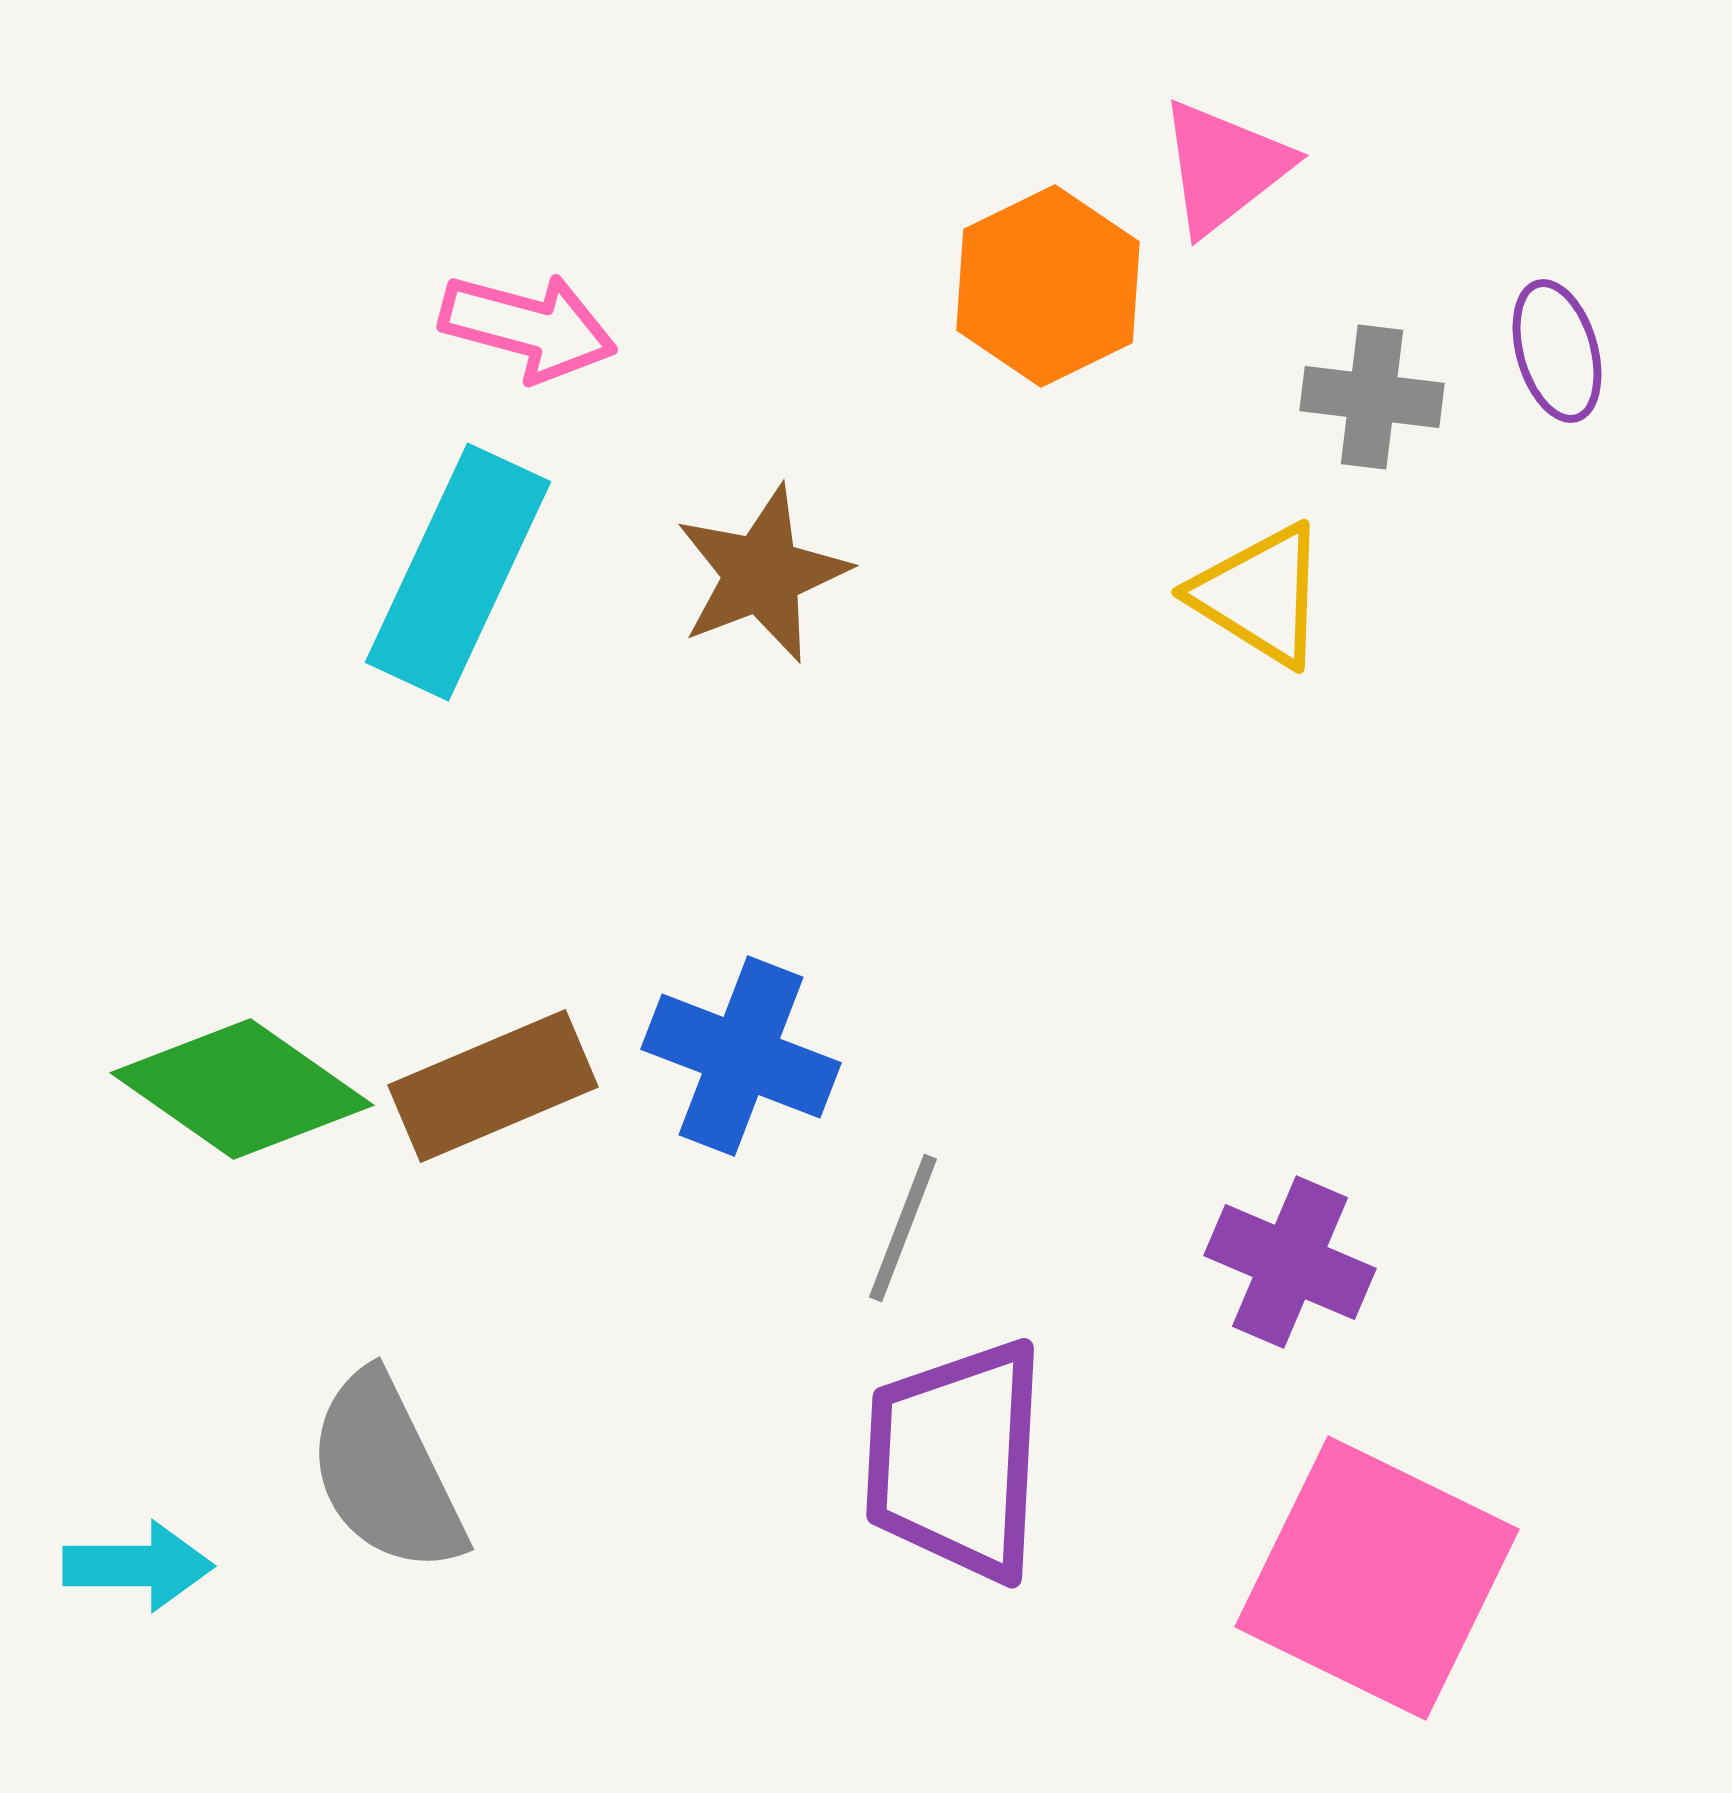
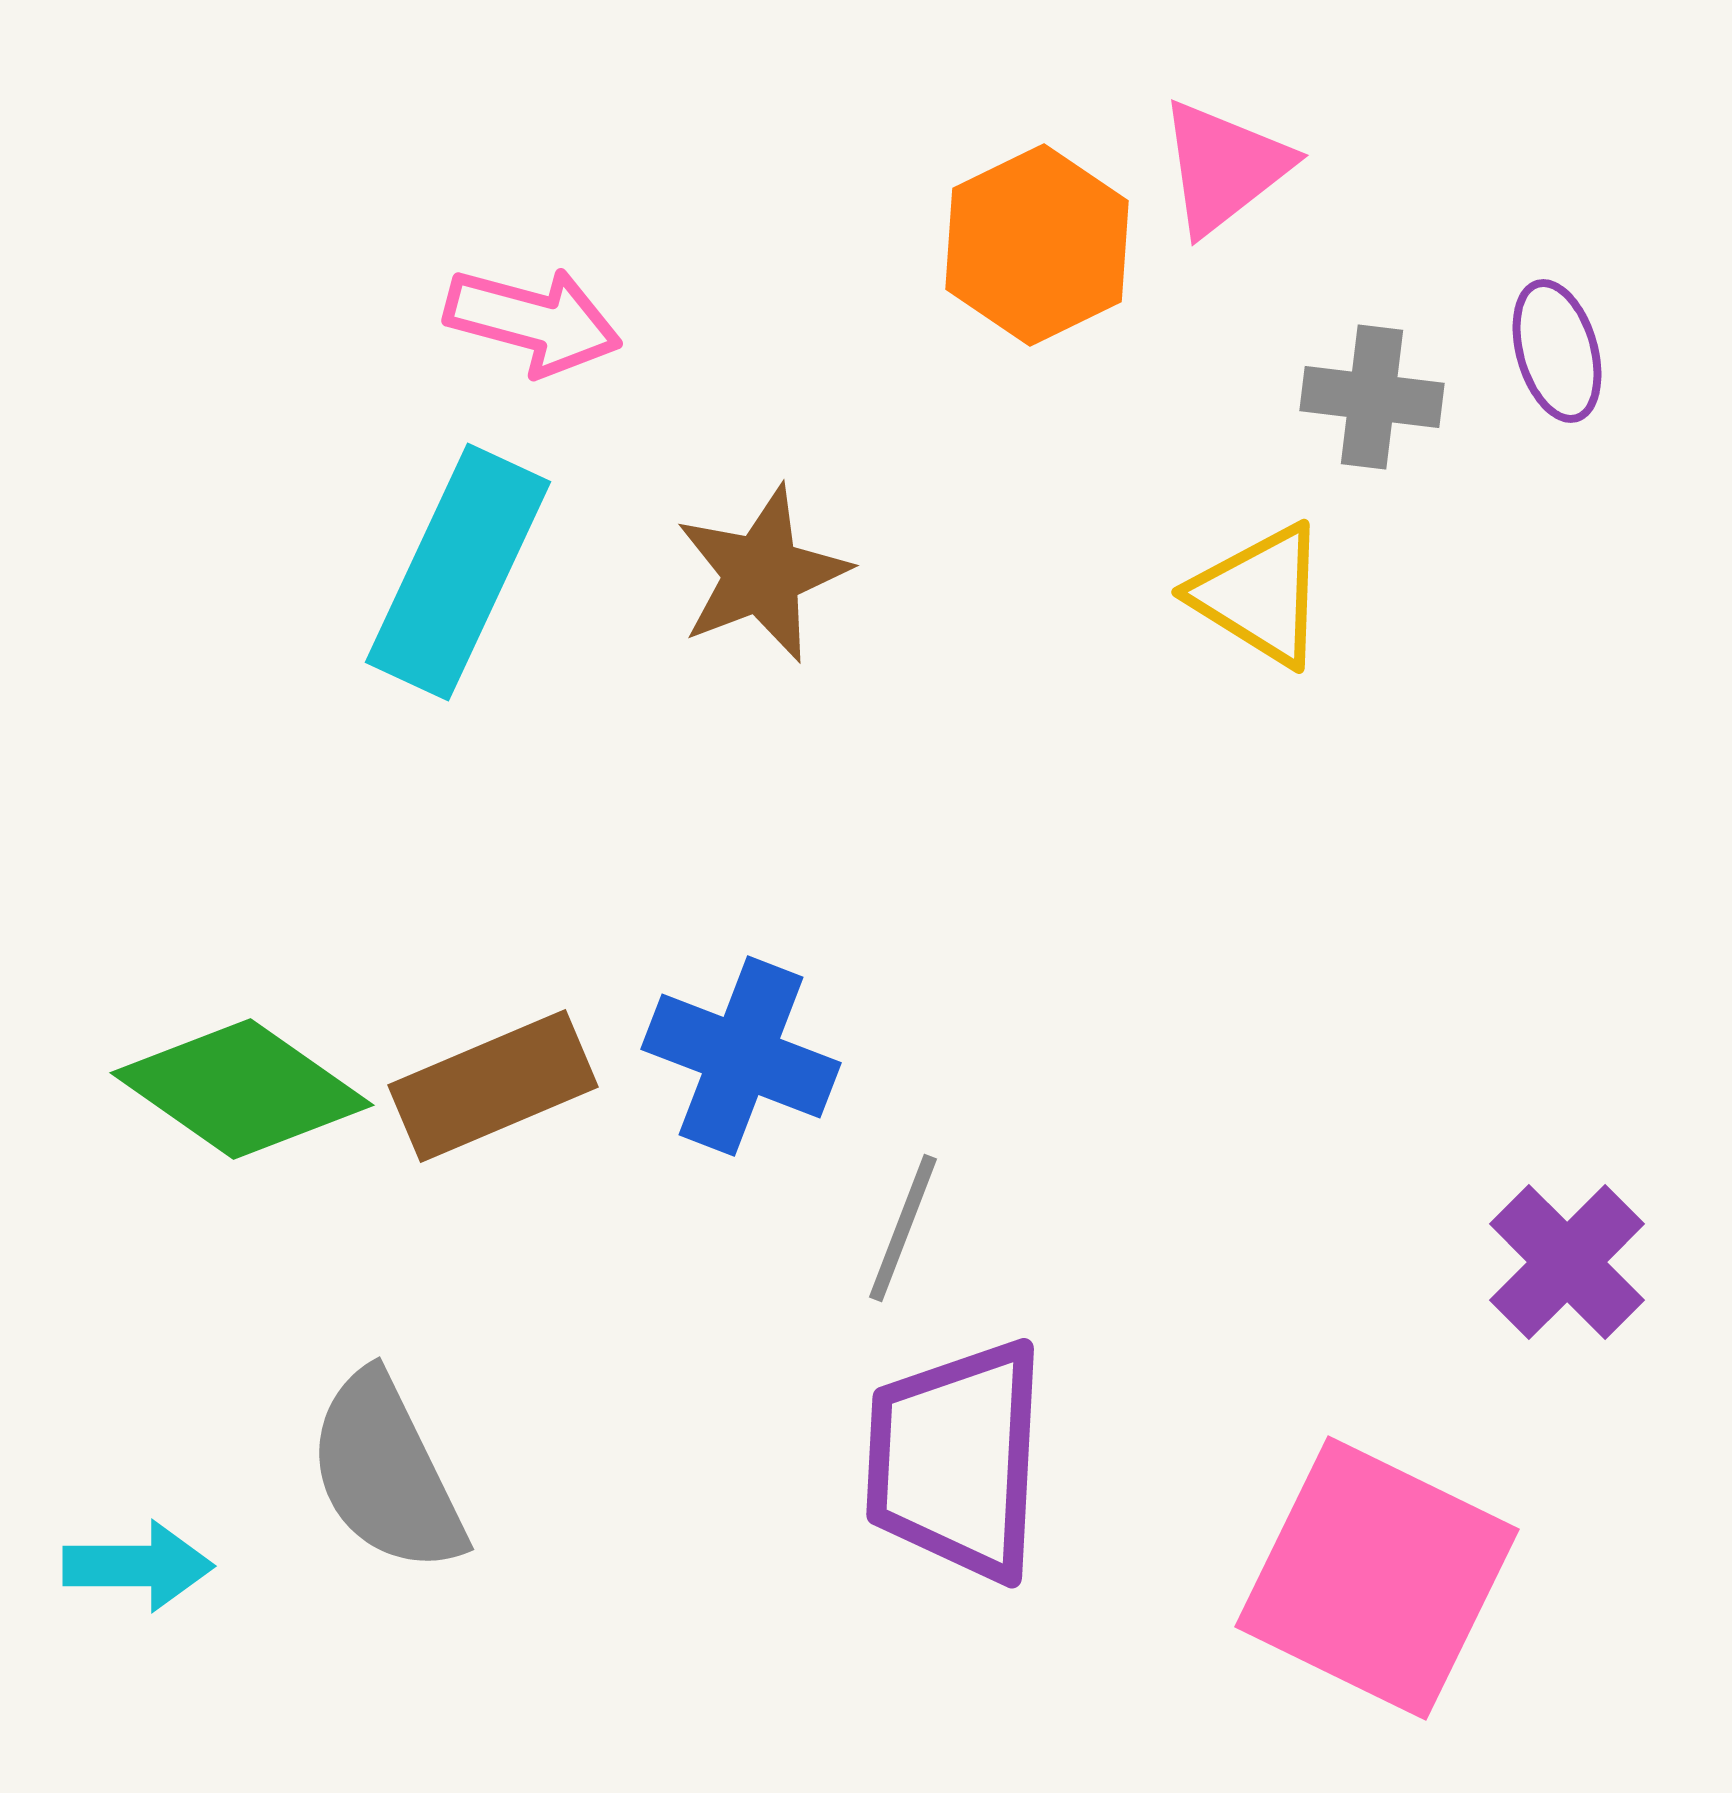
orange hexagon: moved 11 px left, 41 px up
pink arrow: moved 5 px right, 6 px up
purple cross: moved 277 px right; rotated 22 degrees clockwise
